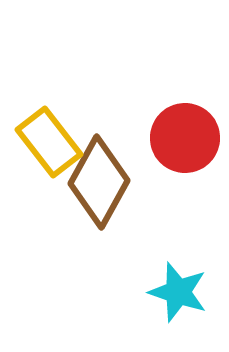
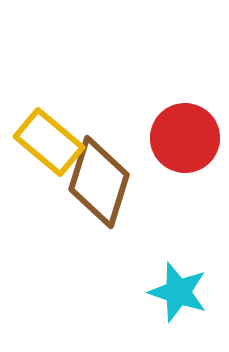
yellow rectangle: rotated 12 degrees counterclockwise
brown diamond: rotated 12 degrees counterclockwise
